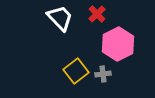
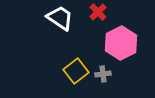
red cross: moved 1 px right, 2 px up
white trapezoid: rotated 12 degrees counterclockwise
pink hexagon: moved 3 px right, 1 px up
